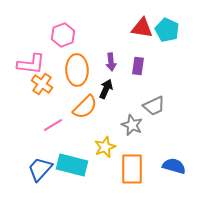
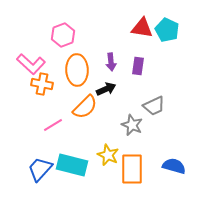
pink L-shape: rotated 36 degrees clockwise
orange cross: rotated 25 degrees counterclockwise
black arrow: rotated 42 degrees clockwise
yellow star: moved 3 px right, 8 px down; rotated 25 degrees counterclockwise
